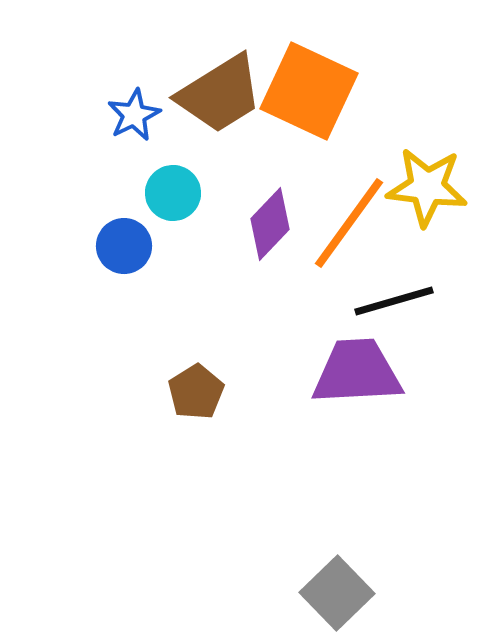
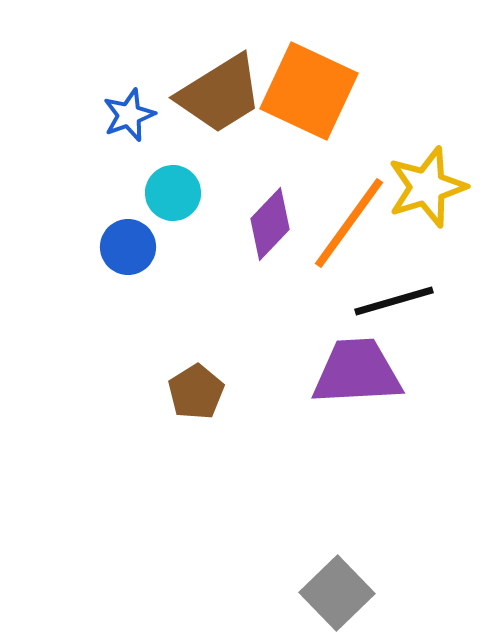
blue star: moved 5 px left; rotated 6 degrees clockwise
yellow star: rotated 24 degrees counterclockwise
blue circle: moved 4 px right, 1 px down
